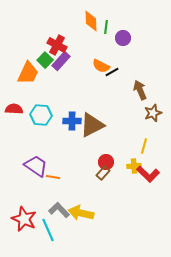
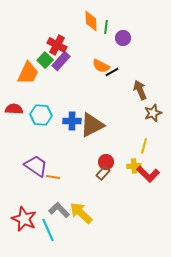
yellow arrow: rotated 30 degrees clockwise
